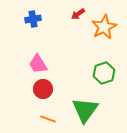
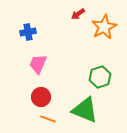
blue cross: moved 5 px left, 13 px down
pink trapezoid: rotated 55 degrees clockwise
green hexagon: moved 4 px left, 4 px down
red circle: moved 2 px left, 8 px down
green triangle: rotated 44 degrees counterclockwise
